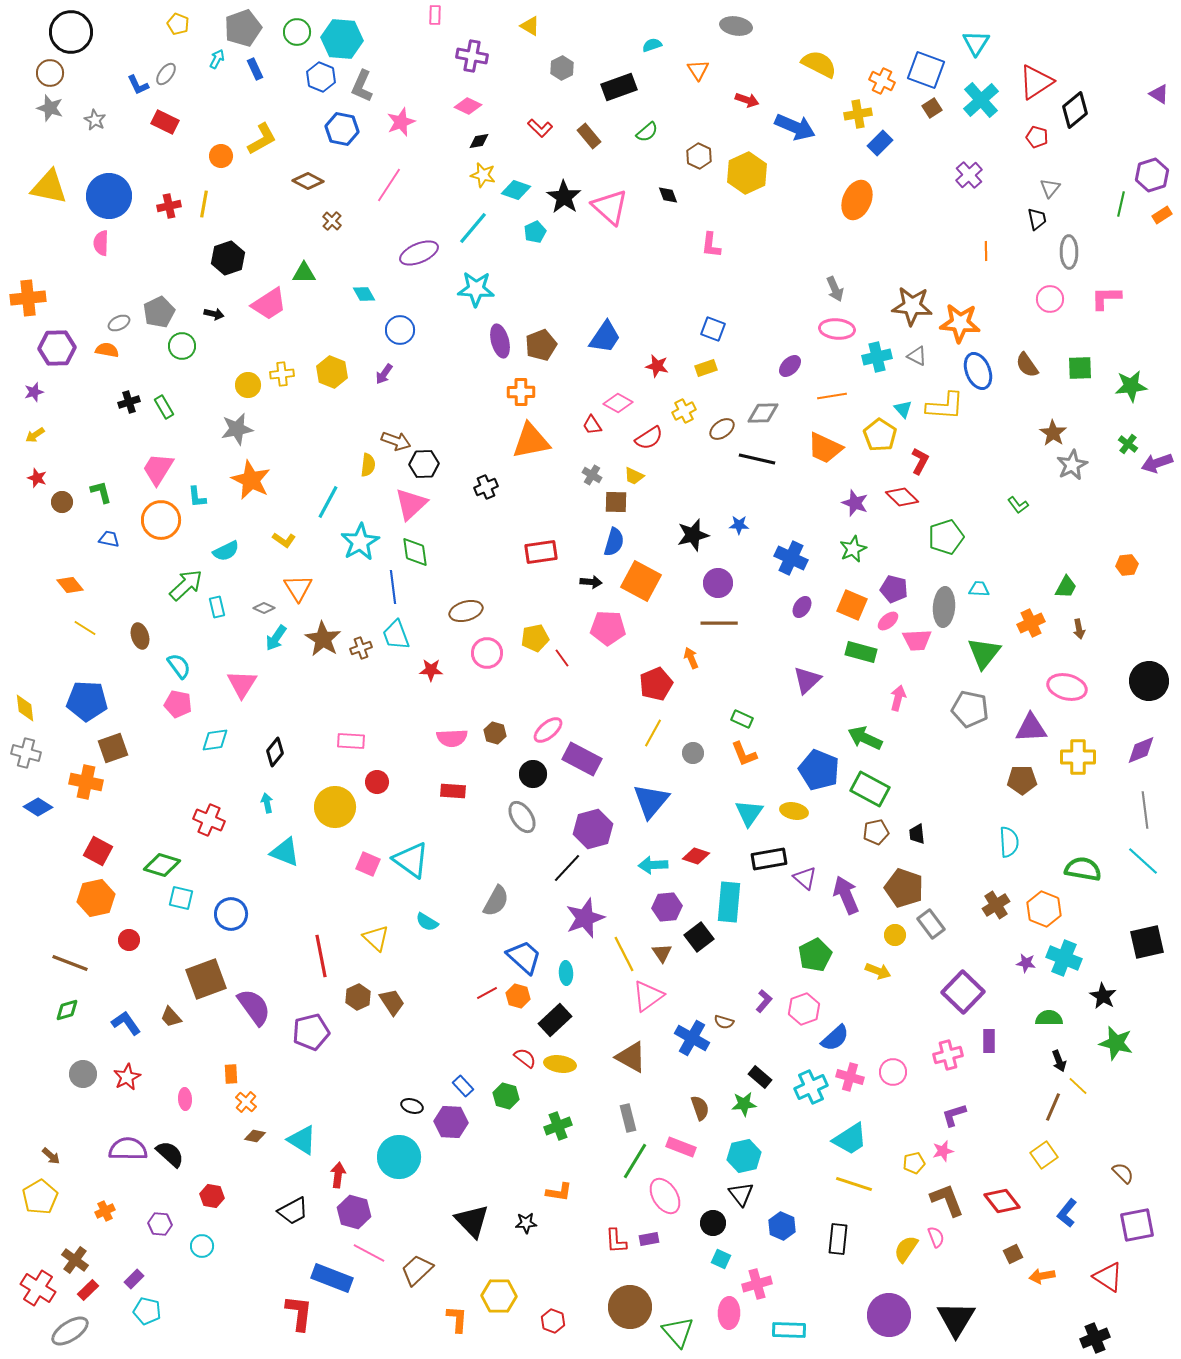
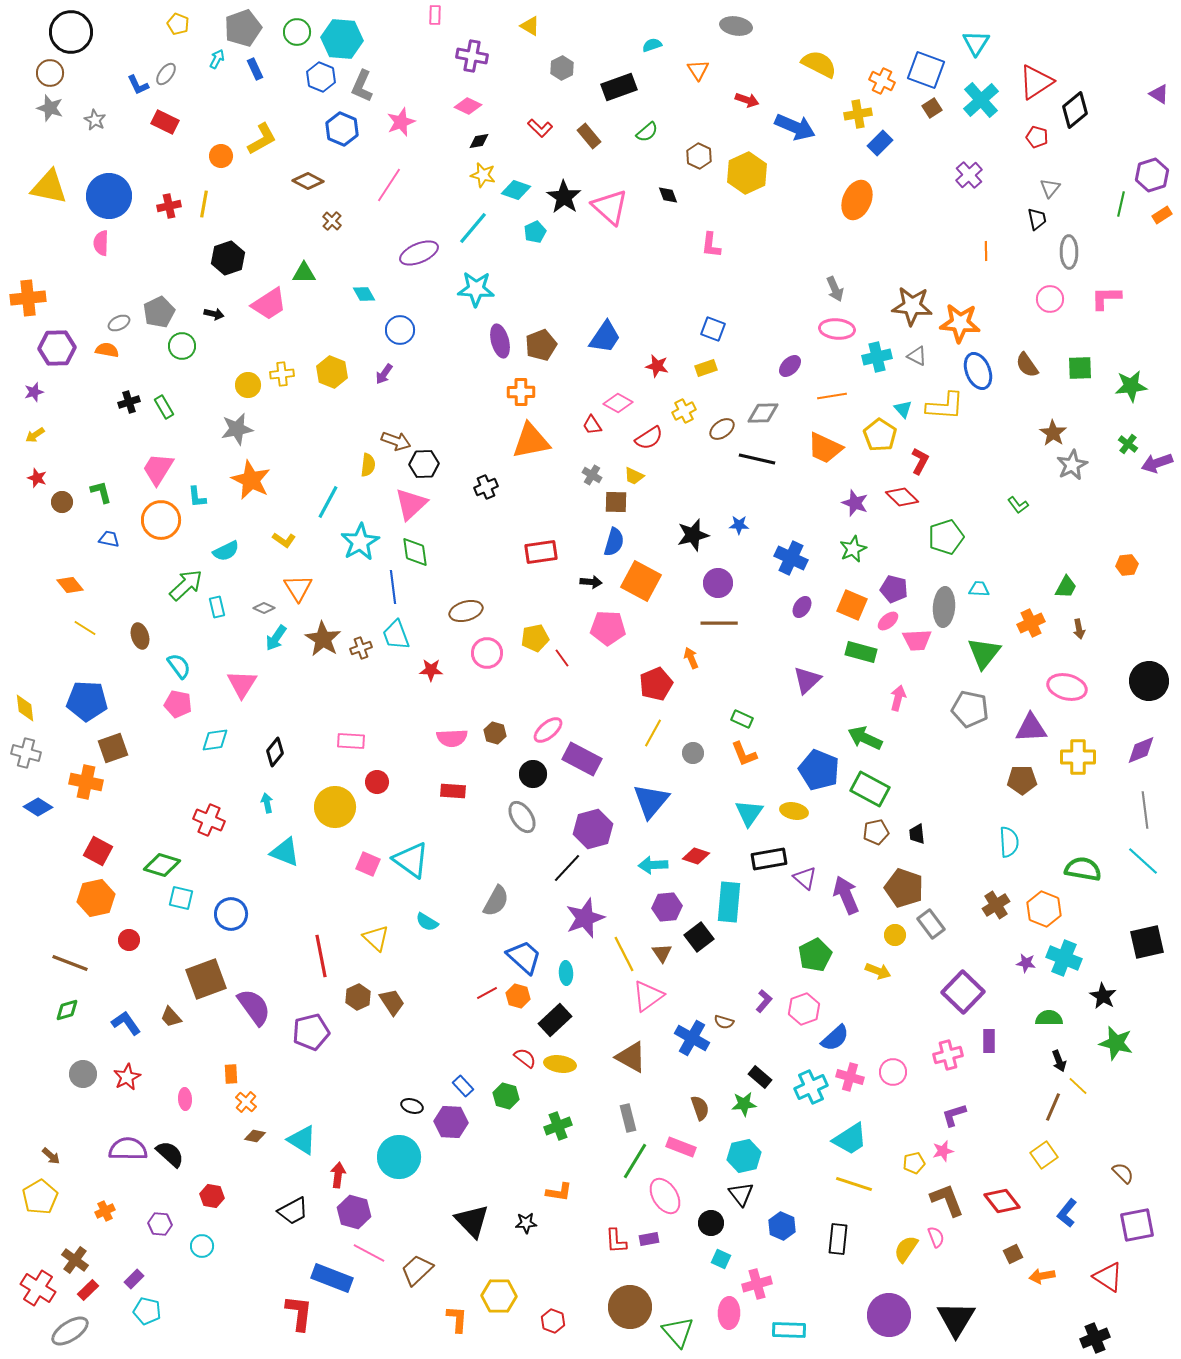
blue hexagon at (342, 129): rotated 12 degrees clockwise
black circle at (713, 1223): moved 2 px left
